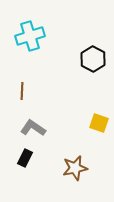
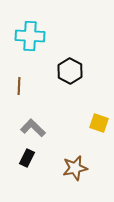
cyan cross: rotated 20 degrees clockwise
black hexagon: moved 23 px left, 12 px down
brown line: moved 3 px left, 5 px up
gray L-shape: rotated 10 degrees clockwise
black rectangle: moved 2 px right
